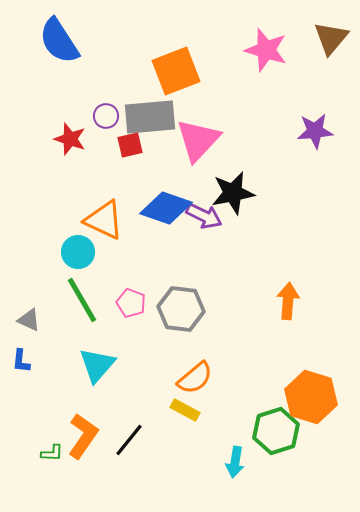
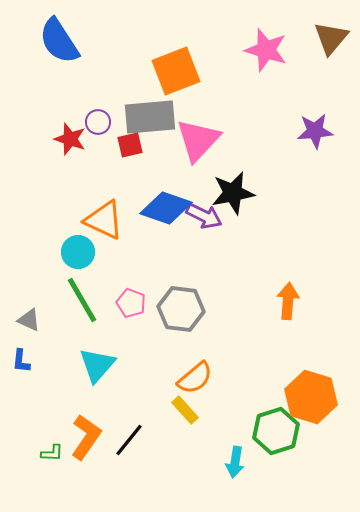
purple circle: moved 8 px left, 6 px down
yellow rectangle: rotated 20 degrees clockwise
orange L-shape: moved 3 px right, 1 px down
